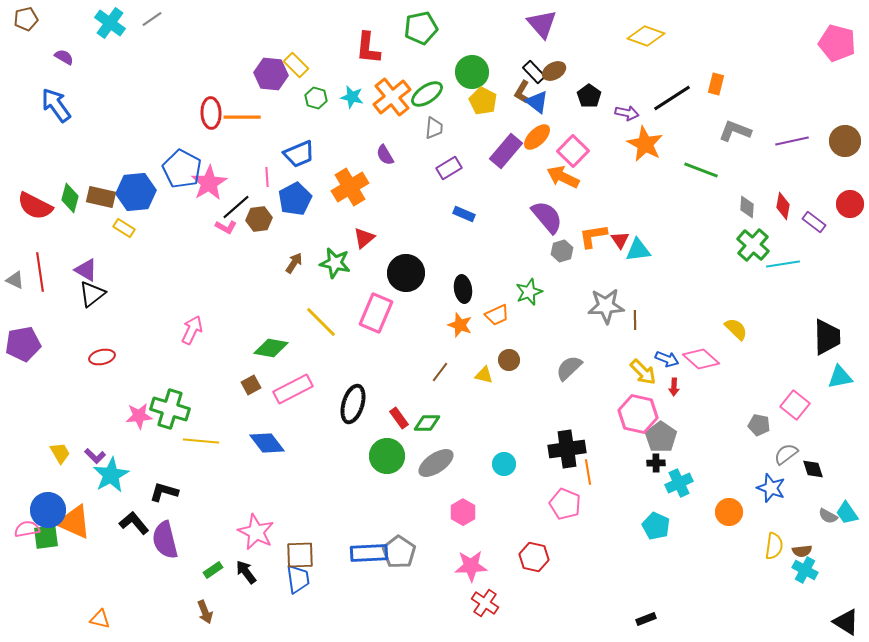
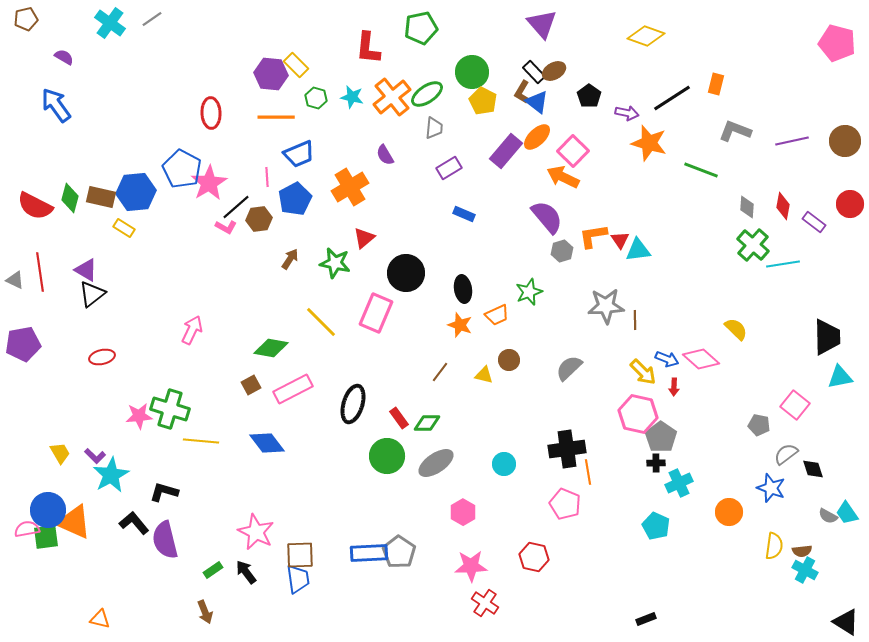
orange line at (242, 117): moved 34 px right
orange star at (645, 144): moved 4 px right, 1 px up; rotated 12 degrees counterclockwise
brown arrow at (294, 263): moved 4 px left, 4 px up
